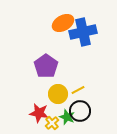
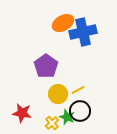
red star: moved 17 px left
